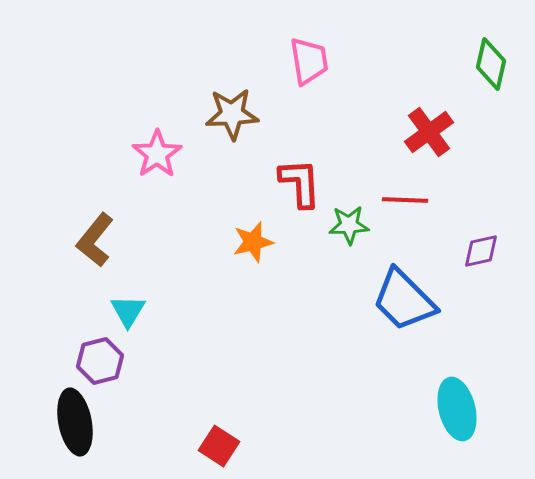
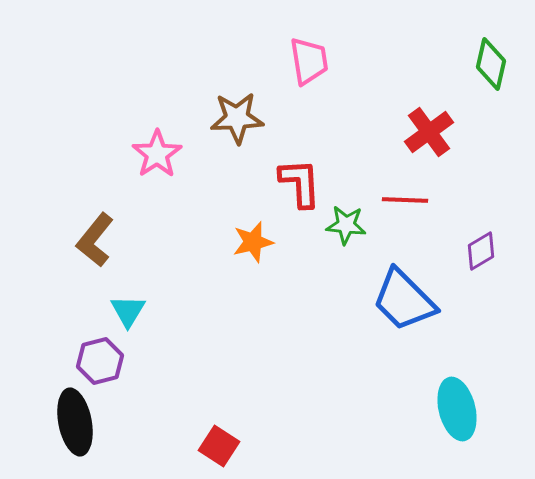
brown star: moved 5 px right, 4 px down
green star: moved 3 px left; rotated 9 degrees clockwise
purple diamond: rotated 18 degrees counterclockwise
